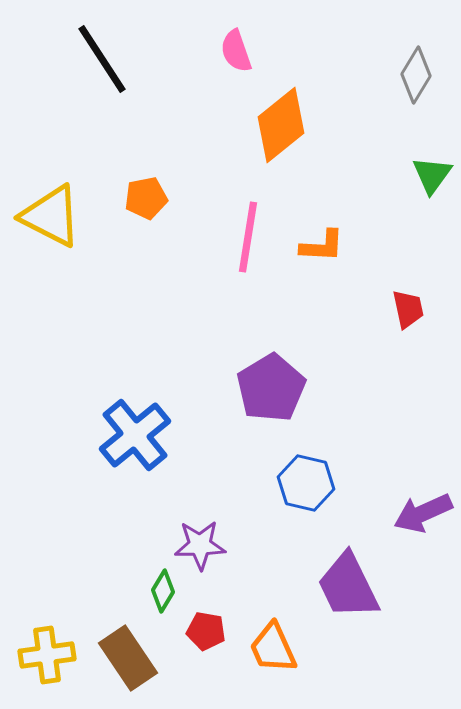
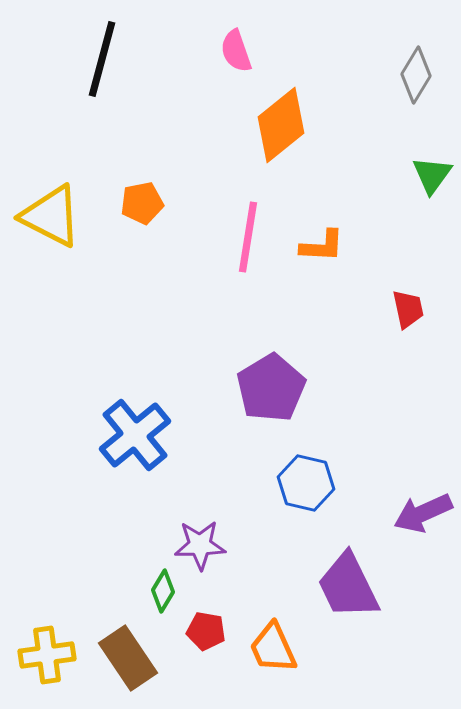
black line: rotated 48 degrees clockwise
orange pentagon: moved 4 px left, 5 px down
